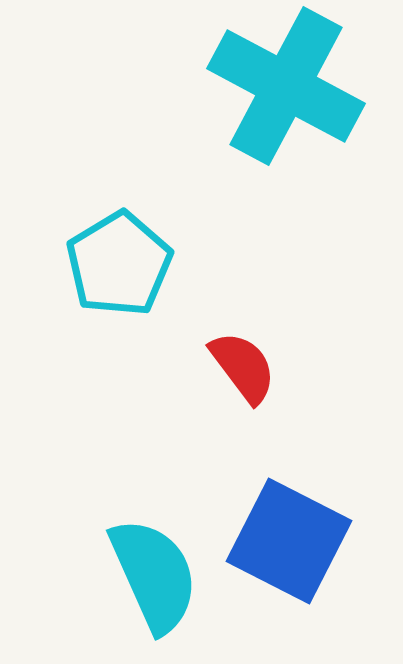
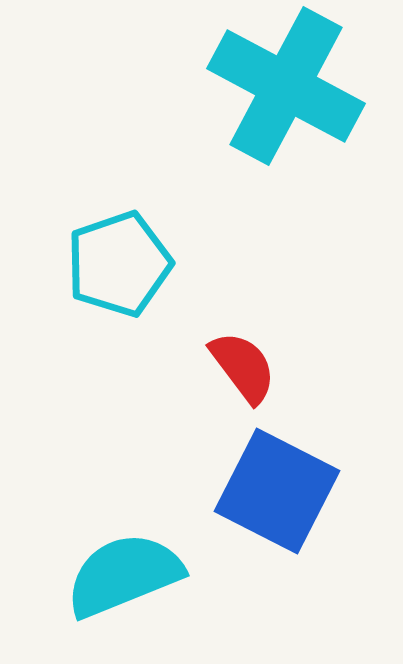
cyan pentagon: rotated 12 degrees clockwise
blue square: moved 12 px left, 50 px up
cyan semicircle: moved 30 px left; rotated 88 degrees counterclockwise
